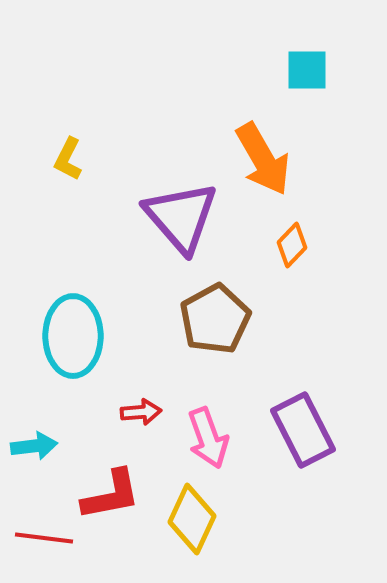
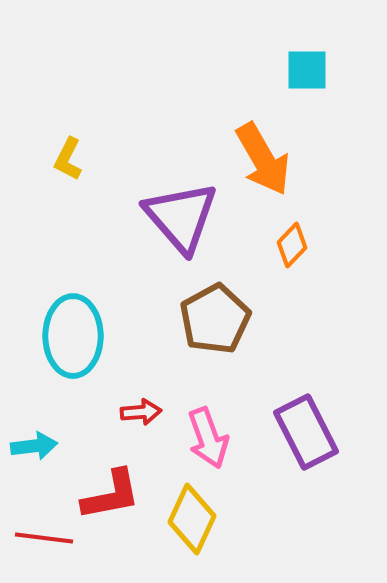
purple rectangle: moved 3 px right, 2 px down
